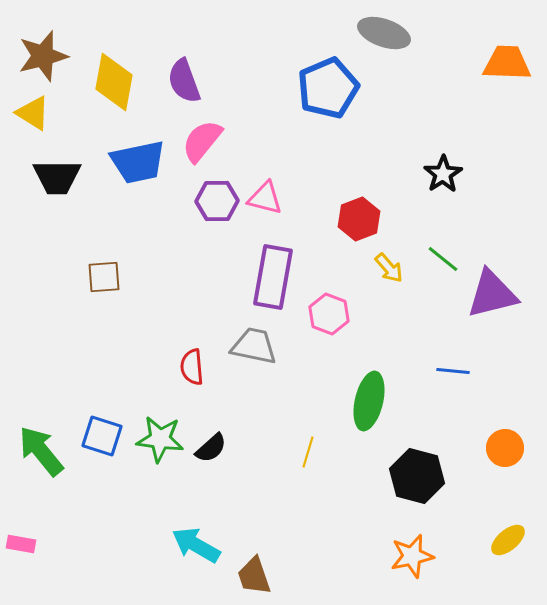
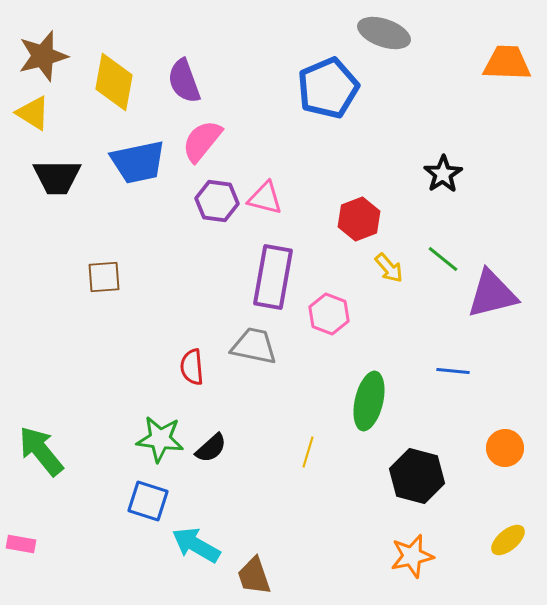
purple hexagon: rotated 9 degrees clockwise
blue square: moved 46 px right, 65 px down
